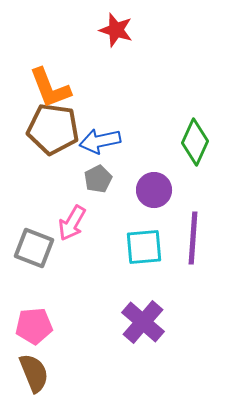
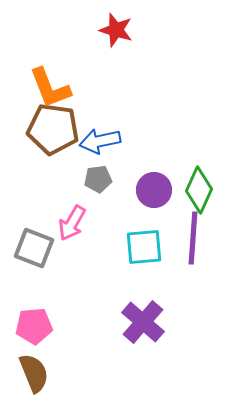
green diamond: moved 4 px right, 48 px down
gray pentagon: rotated 20 degrees clockwise
